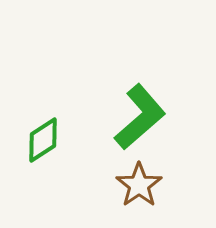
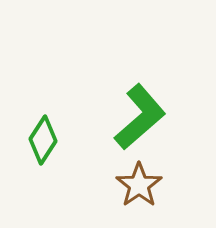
green diamond: rotated 24 degrees counterclockwise
